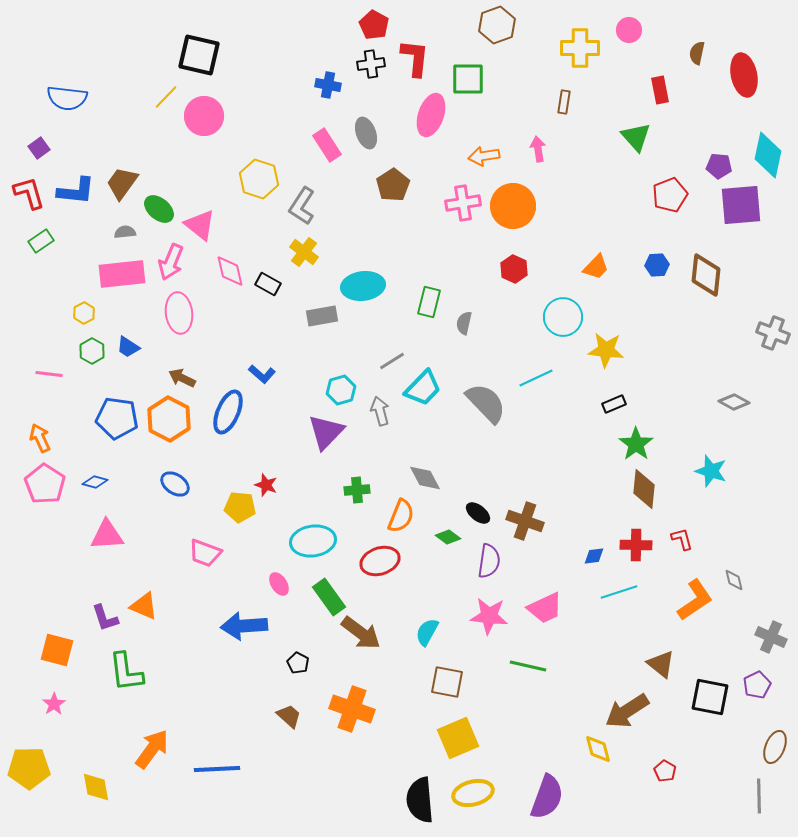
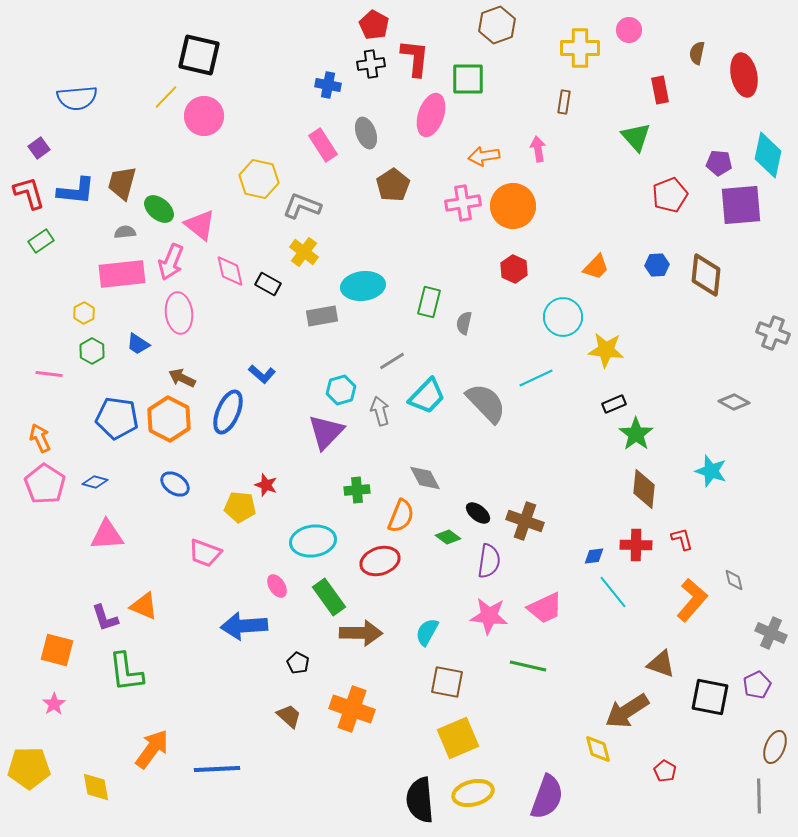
blue semicircle at (67, 98): moved 10 px right; rotated 12 degrees counterclockwise
pink rectangle at (327, 145): moved 4 px left
purple pentagon at (719, 166): moved 3 px up
yellow hexagon at (259, 179): rotated 6 degrees counterclockwise
brown trapezoid at (122, 183): rotated 21 degrees counterclockwise
gray L-shape at (302, 206): rotated 78 degrees clockwise
blue trapezoid at (128, 347): moved 10 px right, 3 px up
cyan trapezoid at (423, 388): moved 4 px right, 8 px down
green star at (636, 444): moved 10 px up
pink ellipse at (279, 584): moved 2 px left, 2 px down
cyan line at (619, 592): moved 6 px left; rotated 69 degrees clockwise
orange L-shape at (695, 600): moved 3 px left; rotated 15 degrees counterclockwise
brown arrow at (361, 633): rotated 36 degrees counterclockwise
gray cross at (771, 637): moved 4 px up
brown triangle at (661, 664): rotated 20 degrees counterclockwise
